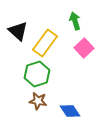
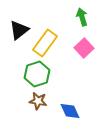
green arrow: moved 7 px right, 4 px up
black triangle: moved 1 px right, 1 px up; rotated 40 degrees clockwise
blue diamond: rotated 10 degrees clockwise
